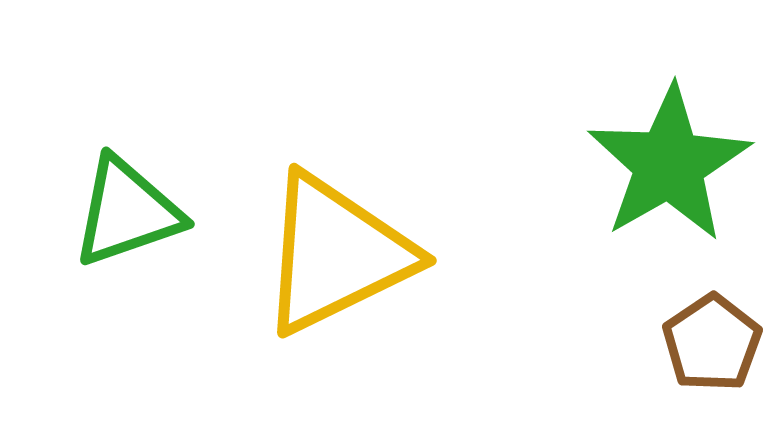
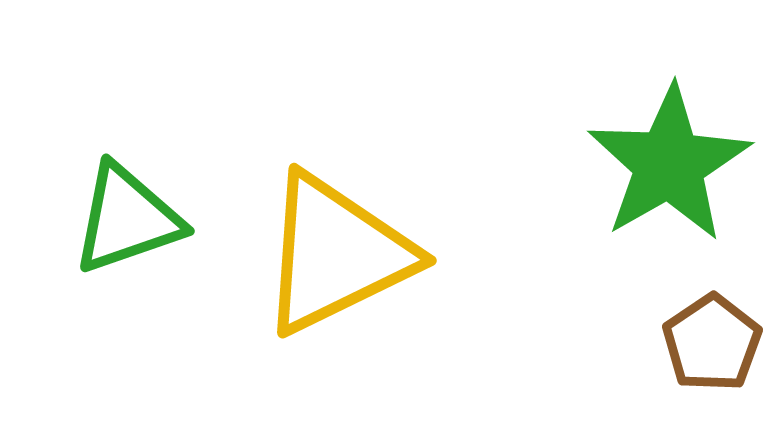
green triangle: moved 7 px down
